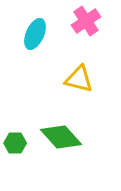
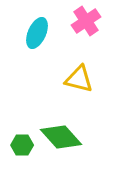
cyan ellipse: moved 2 px right, 1 px up
green hexagon: moved 7 px right, 2 px down
